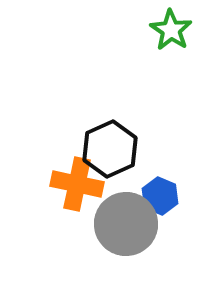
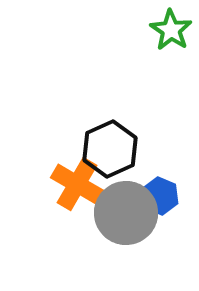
orange cross: rotated 18 degrees clockwise
gray circle: moved 11 px up
